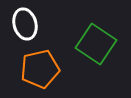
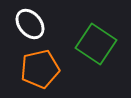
white ellipse: moved 5 px right; rotated 24 degrees counterclockwise
